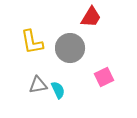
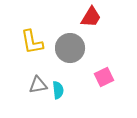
cyan semicircle: rotated 18 degrees clockwise
